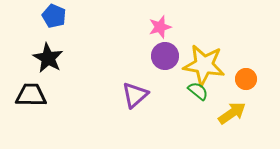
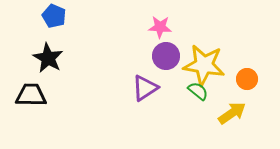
pink star: rotated 20 degrees clockwise
purple circle: moved 1 px right
orange circle: moved 1 px right
purple triangle: moved 10 px right, 7 px up; rotated 8 degrees clockwise
